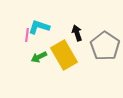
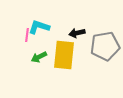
black arrow: rotated 84 degrees counterclockwise
gray pentagon: rotated 28 degrees clockwise
yellow rectangle: rotated 36 degrees clockwise
